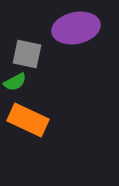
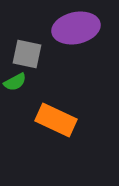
orange rectangle: moved 28 px right
